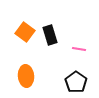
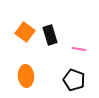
black pentagon: moved 2 px left, 2 px up; rotated 15 degrees counterclockwise
